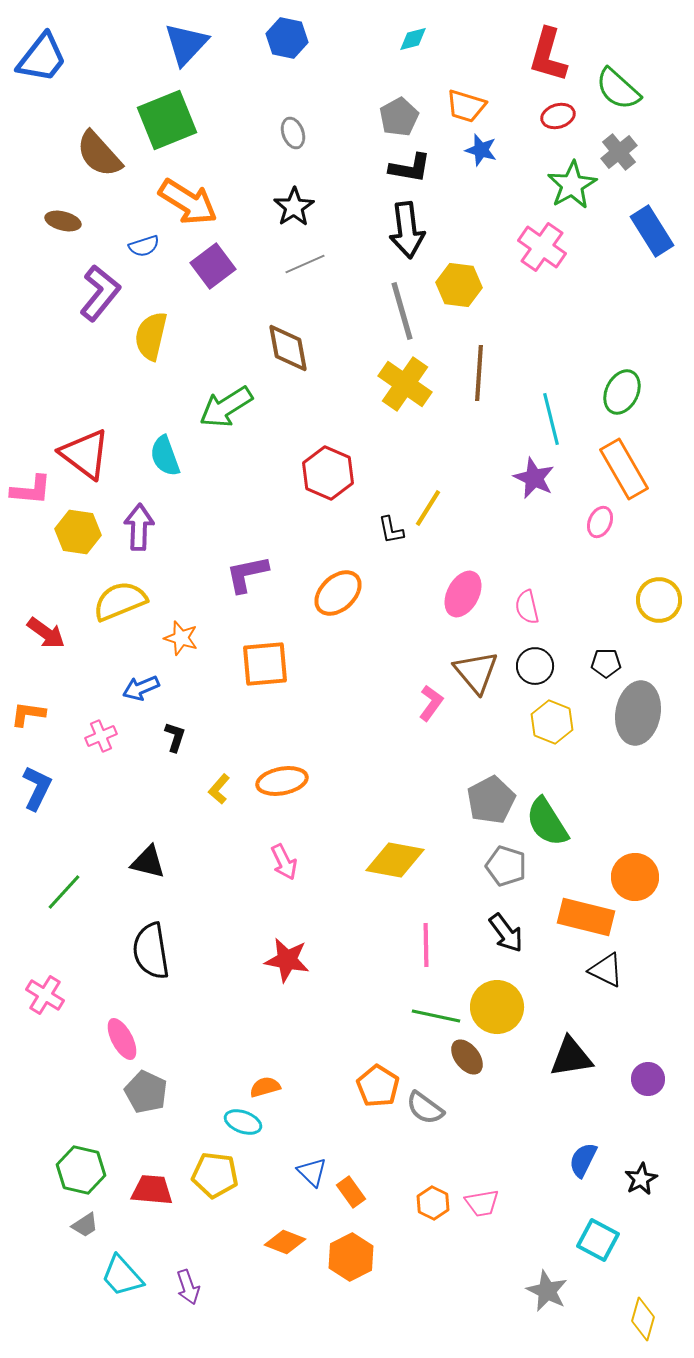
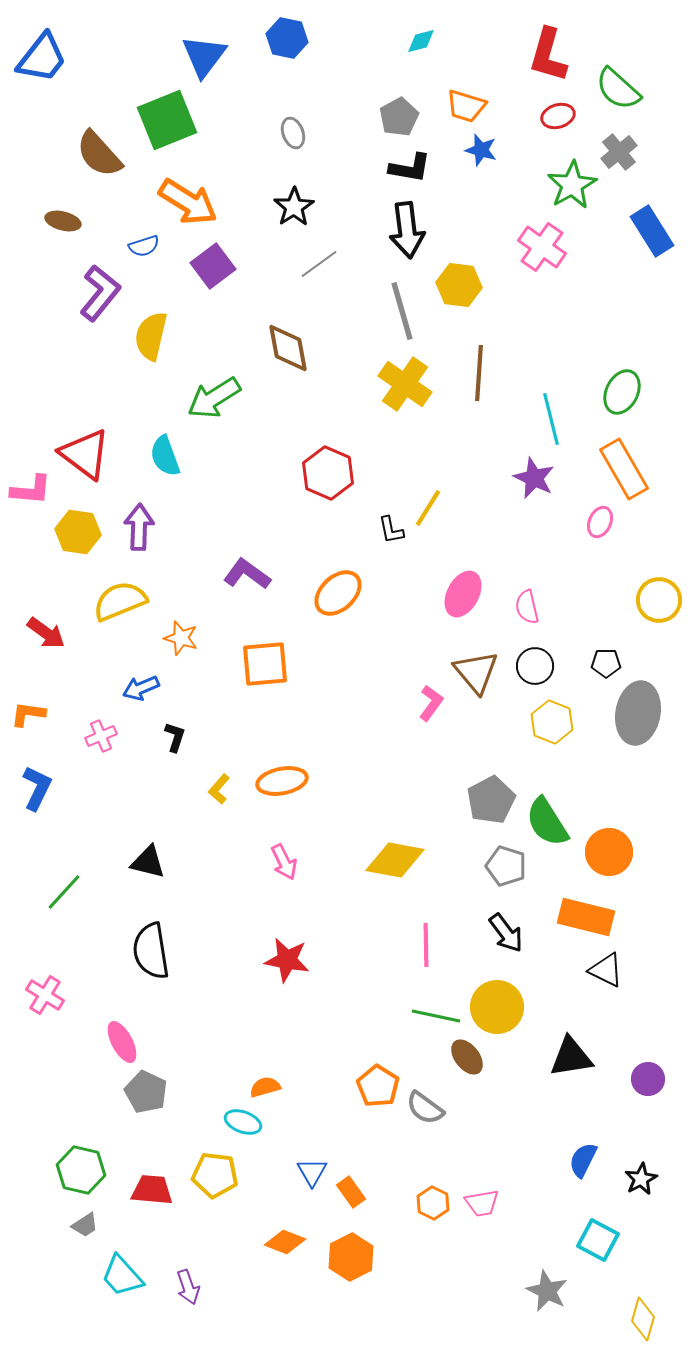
cyan diamond at (413, 39): moved 8 px right, 2 px down
blue triangle at (186, 44): moved 18 px right, 12 px down; rotated 6 degrees counterclockwise
gray line at (305, 264): moved 14 px right; rotated 12 degrees counterclockwise
green arrow at (226, 407): moved 12 px left, 9 px up
purple L-shape at (247, 574): rotated 48 degrees clockwise
orange circle at (635, 877): moved 26 px left, 25 px up
pink ellipse at (122, 1039): moved 3 px down
blue triangle at (312, 1172): rotated 16 degrees clockwise
